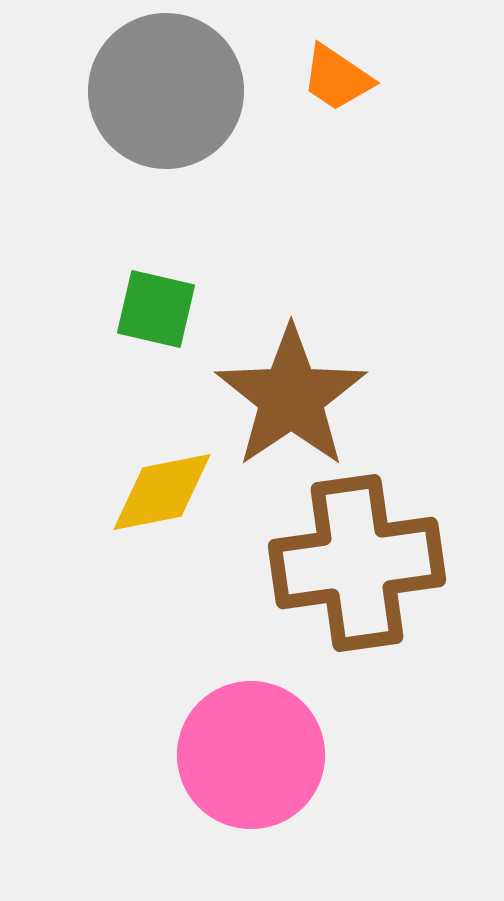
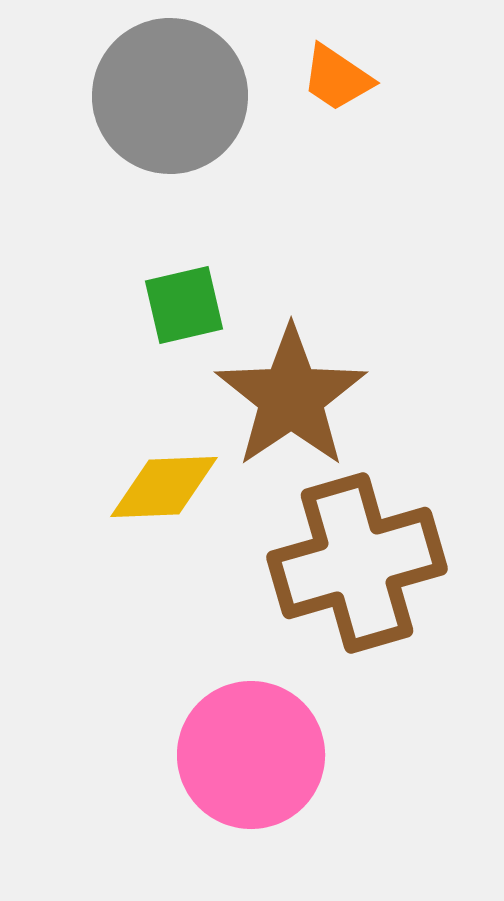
gray circle: moved 4 px right, 5 px down
green square: moved 28 px right, 4 px up; rotated 26 degrees counterclockwise
yellow diamond: moved 2 px right, 5 px up; rotated 9 degrees clockwise
brown cross: rotated 8 degrees counterclockwise
